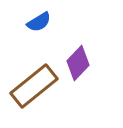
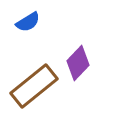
blue semicircle: moved 11 px left
